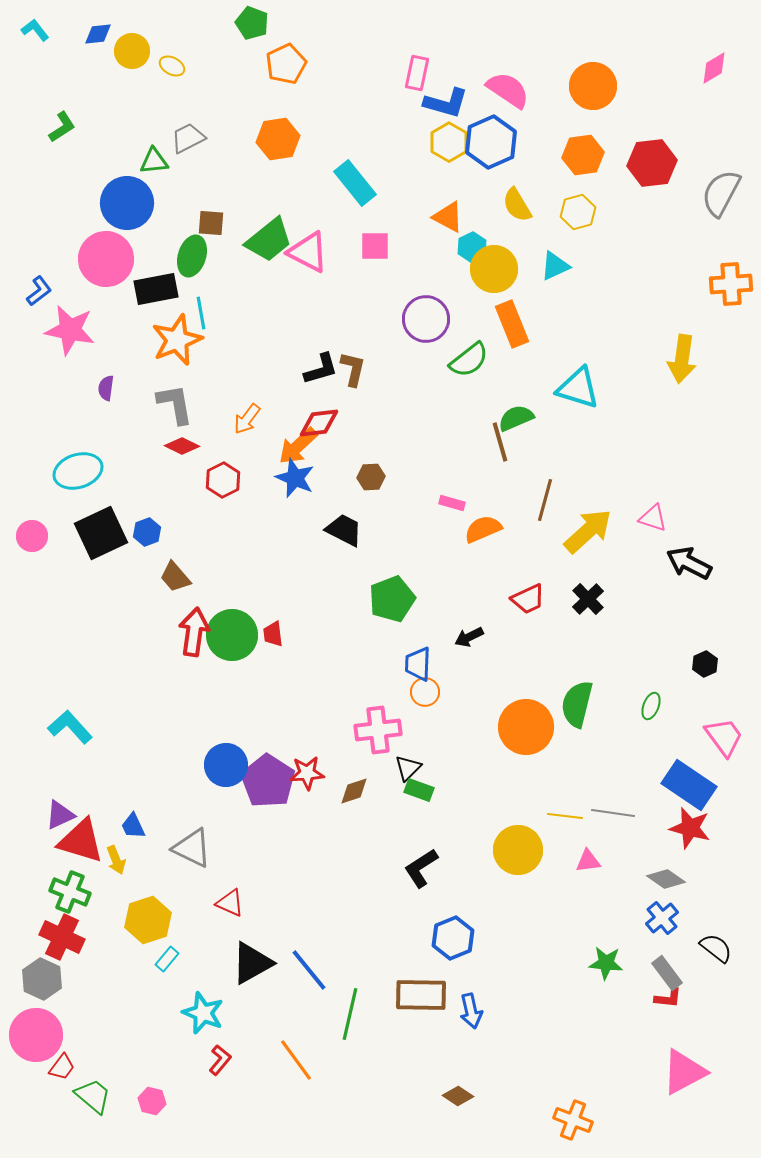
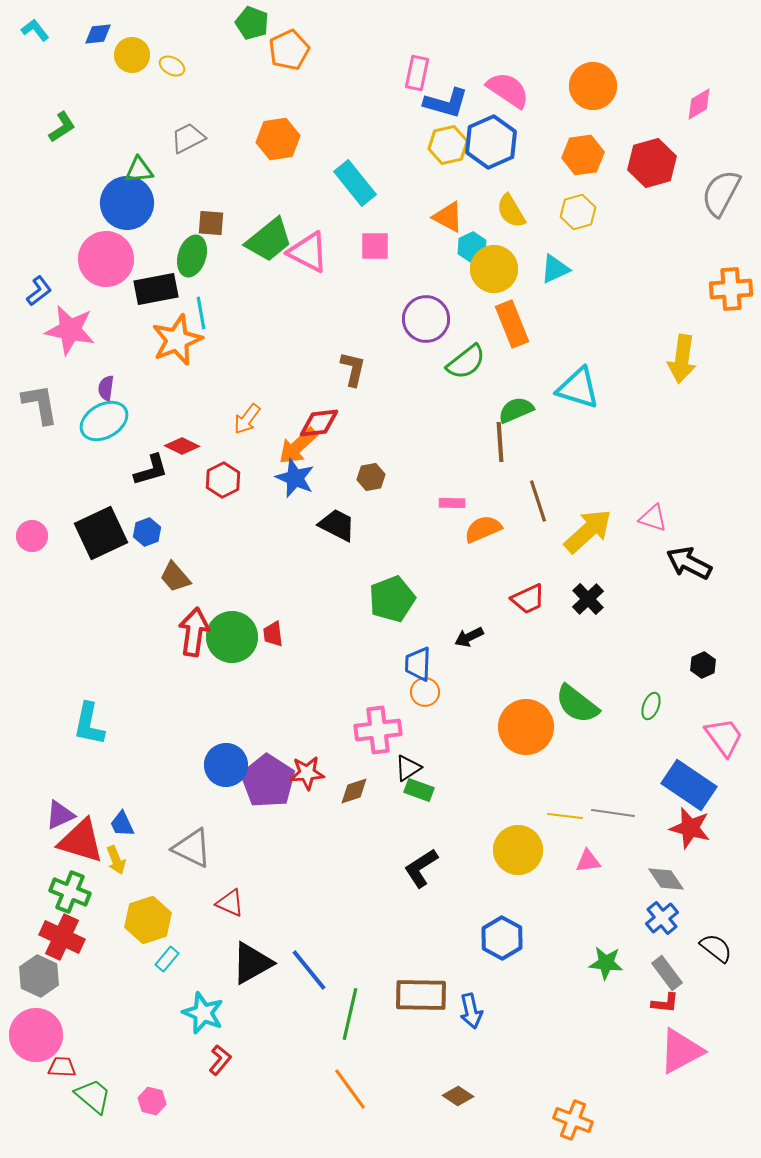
yellow circle at (132, 51): moved 4 px down
orange pentagon at (286, 64): moved 3 px right, 14 px up
pink diamond at (714, 68): moved 15 px left, 36 px down
yellow hexagon at (449, 142): moved 1 px left, 3 px down; rotated 18 degrees clockwise
green triangle at (154, 161): moved 15 px left, 9 px down
red hexagon at (652, 163): rotated 9 degrees counterclockwise
yellow semicircle at (517, 205): moved 6 px left, 6 px down
cyan triangle at (555, 266): moved 3 px down
orange cross at (731, 284): moved 5 px down
green semicircle at (469, 360): moved 3 px left, 2 px down
black L-shape at (321, 369): moved 170 px left, 101 px down
gray L-shape at (175, 404): moved 135 px left
green semicircle at (516, 418): moved 8 px up
brown line at (500, 442): rotated 12 degrees clockwise
cyan ellipse at (78, 471): moved 26 px right, 50 px up; rotated 12 degrees counterclockwise
brown hexagon at (371, 477): rotated 8 degrees counterclockwise
brown line at (545, 500): moved 7 px left, 1 px down; rotated 33 degrees counterclockwise
pink rectangle at (452, 503): rotated 15 degrees counterclockwise
black trapezoid at (344, 530): moved 7 px left, 5 px up
green circle at (232, 635): moved 2 px down
black hexagon at (705, 664): moved 2 px left, 1 px down
green semicircle at (577, 704): rotated 66 degrees counterclockwise
cyan L-shape at (70, 727): moved 19 px right, 3 px up; rotated 126 degrees counterclockwise
black triangle at (408, 768): rotated 12 degrees clockwise
blue trapezoid at (133, 826): moved 11 px left, 2 px up
gray diamond at (666, 879): rotated 21 degrees clockwise
blue hexagon at (453, 938): moved 49 px right; rotated 9 degrees counterclockwise
gray hexagon at (42, 979): moved 3 px left, 3 px up
red L-shape at (668, 998): moved 3 px left, 5 px down
orange line at (296, 1060): moved 54 px right, 29 px down
red trapezoid at (62, 1067): rotated 124 degrees counterclockwise
pink triangle at (684, 1072): moved 3 px left, 21 px up
